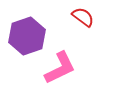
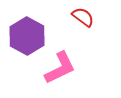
purple hexagon: rotated 12 degrees counterclockwise
